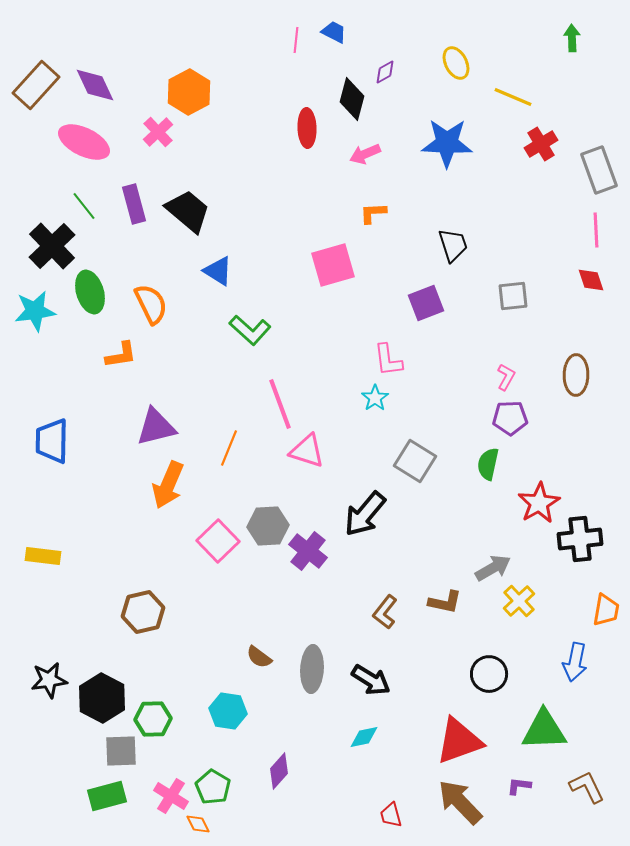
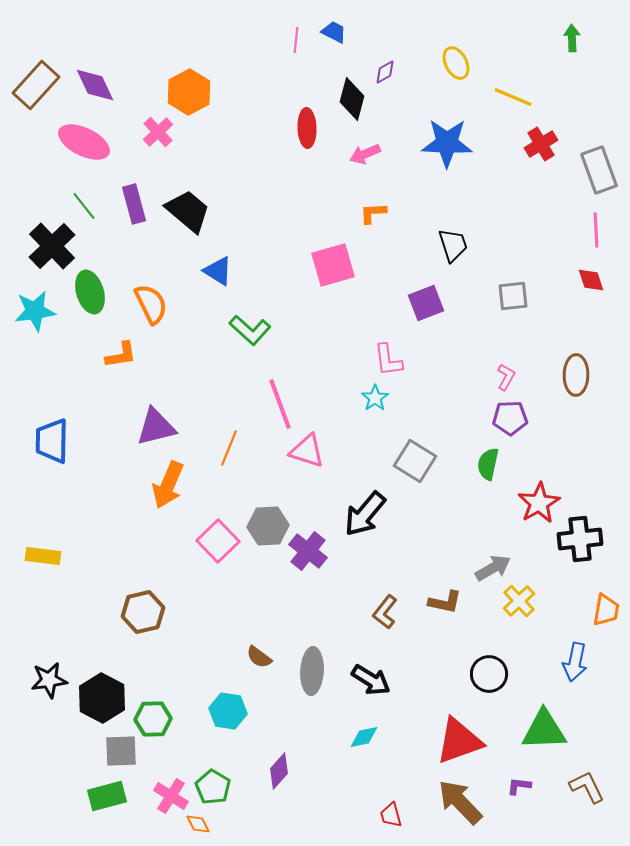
gray ellipse at (312, 669): moved 2 px down
